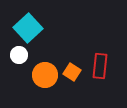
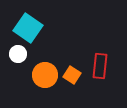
cyan square: rotated 12 degrees counterclockwise
white circle: moved 1 px left, 1 px up
orange square: moved 3 px down
